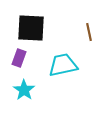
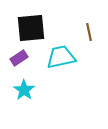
black square: rotated 8 degrees counterclockwise
purple rectangle: rotated 36 degrees clockwise
cyan trapezoid: moved 2 px left, 8 px up
